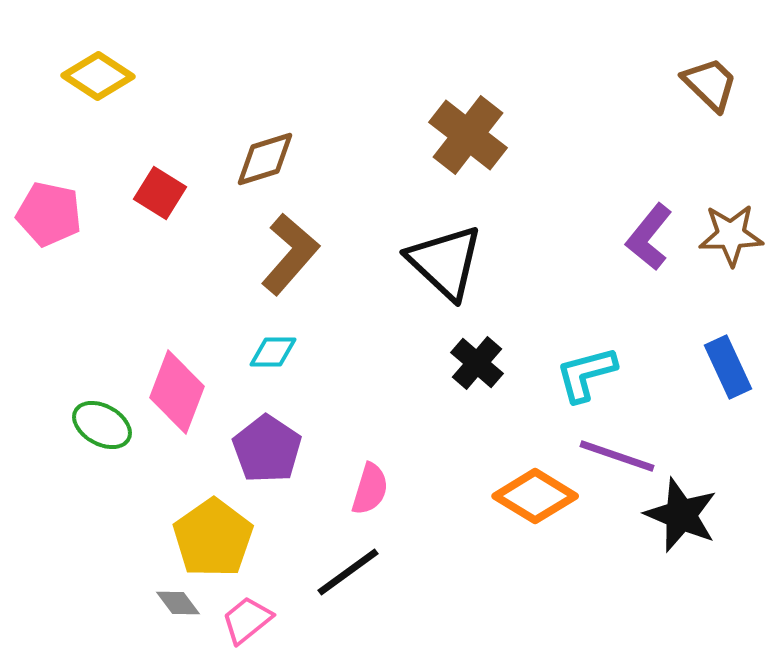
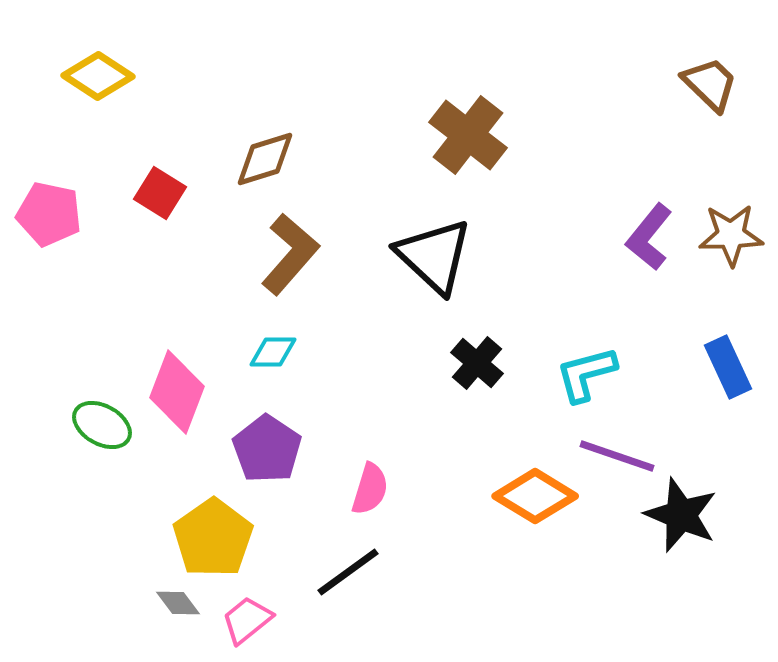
black triangle: moved 11 px left, 6 px up
